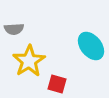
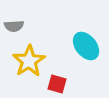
gray semicircle: moved 3 px up
cyan ellipse: moved 5 px left
